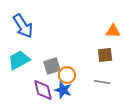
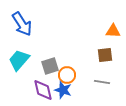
blue arrow: moved 1 px left, 2 px up
cyan trapezoid: rotated 20 degrees counterclockwise
gray square: moved 2 px left
